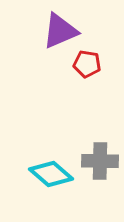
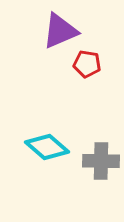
gray cross: moved 1 px right
cyan diamond: moved 4 px left, 27 px up
